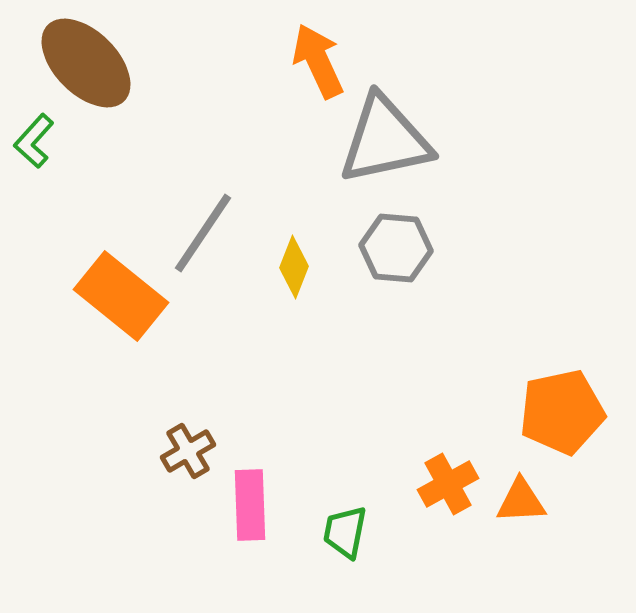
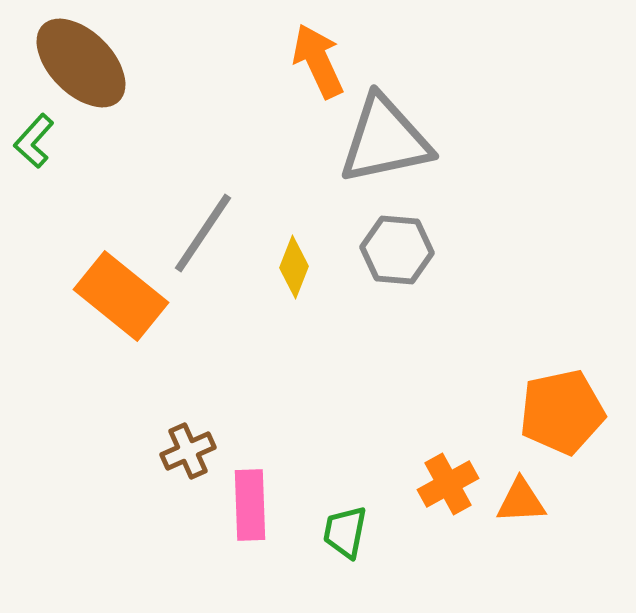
brown ellipse: moved 5 px left
gray hexagon: moved 1 px right, 2 px down
brown cross: rotated 6 degrees clockwise
